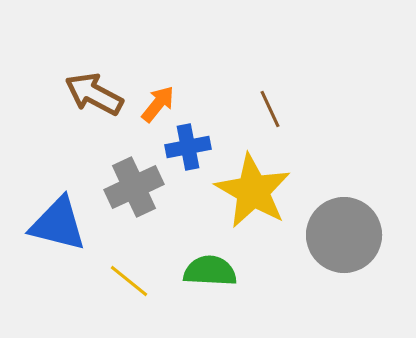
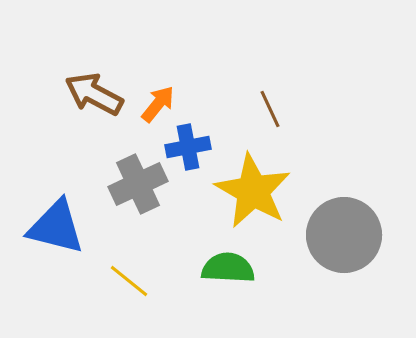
gray cross: moved 4 px right, 3 px up
blue triangle: moved 2 px left, 3 px down
green semicircle: moved 18 px right, 3 px up
